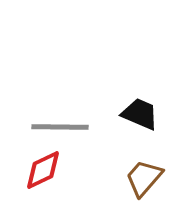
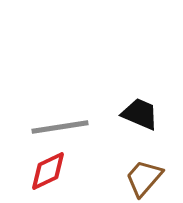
gray line: rotated 10 degrees counterclockwise
red diamond: moved 5 px right, 1 px down
